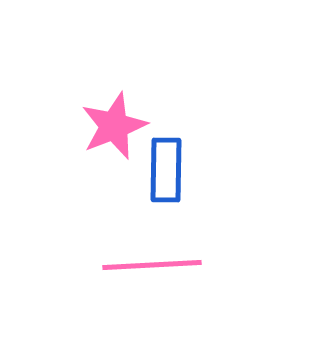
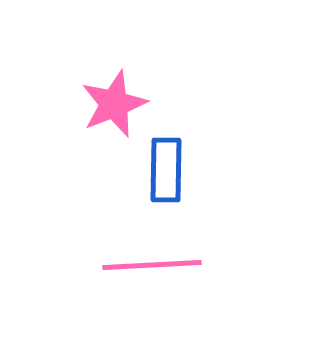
pink star: moved 22 px up
